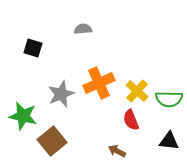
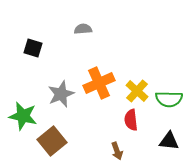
red semicircle: rotated 15 degrees clockwise
brown arrow: rotated 138 degrees counterclockwise
